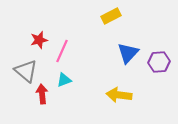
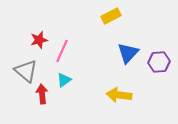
cyan triangle: rotated 14 degrees counterclockwise
